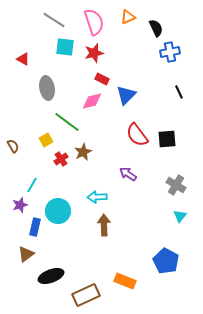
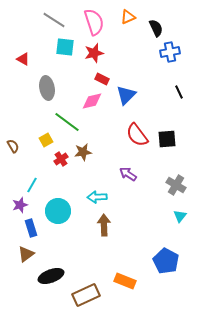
brown star: rotated 18 degrees clockwise
blue rectangle: moved 4 px left, 1 px down; rotated 30 degrees counterclockwise
